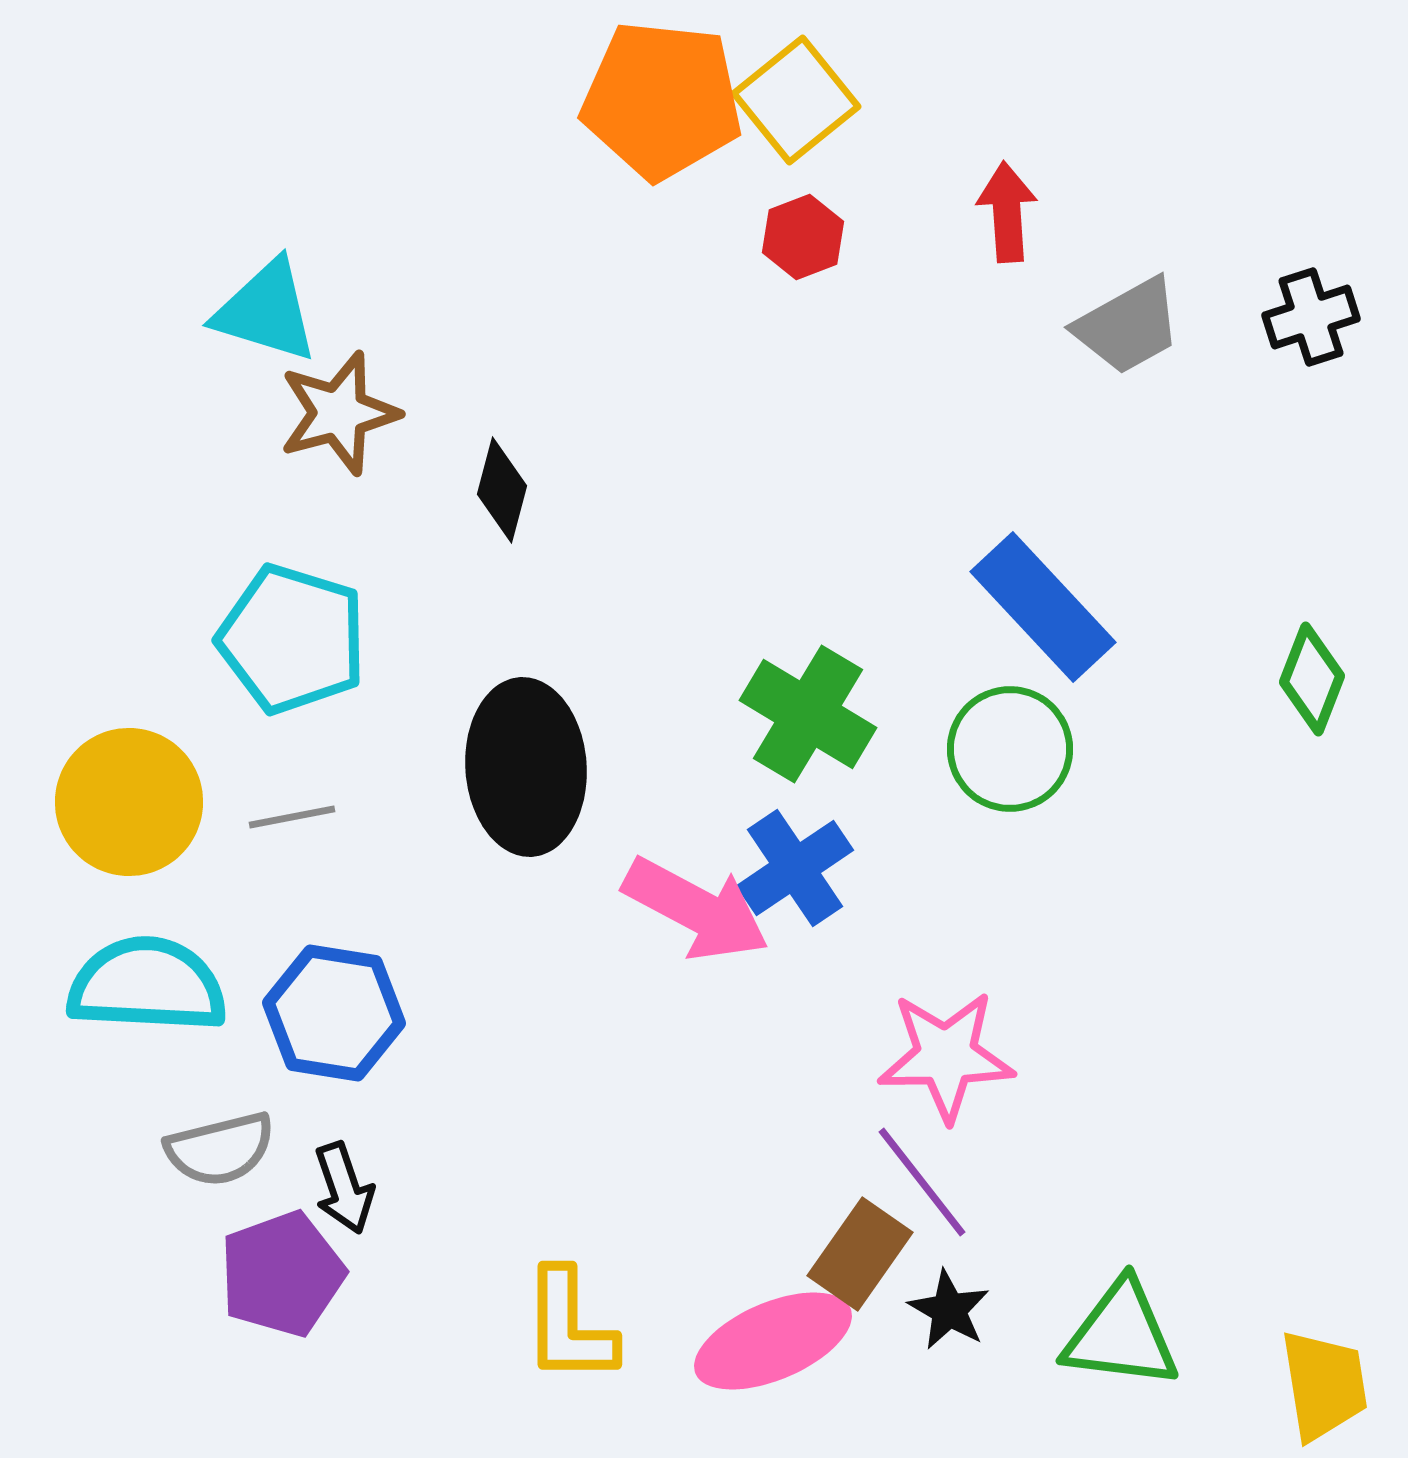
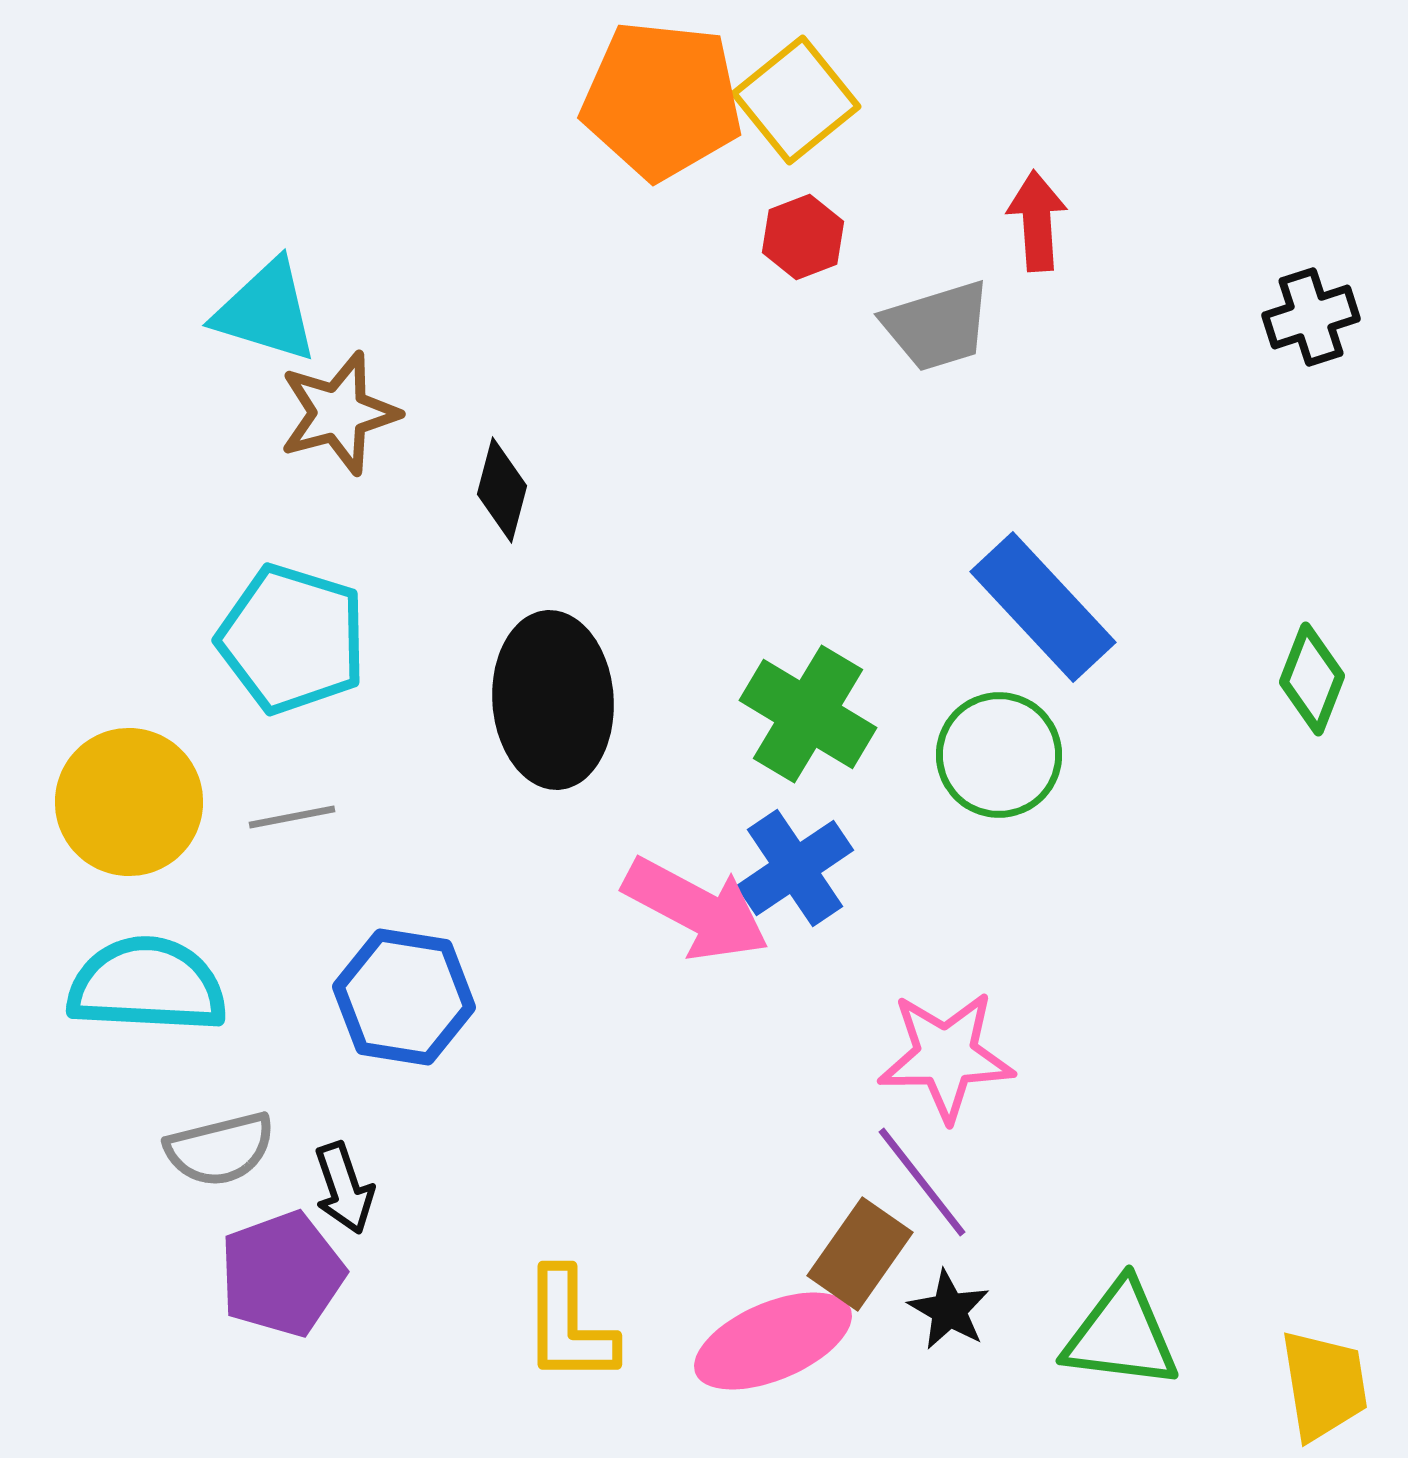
red arrow: moved 30 px right, 9 px down
gray trapezoid: moved 191 px left; rotated 12 degrees clockwise
green circle: moved 11 px left, 6 px down
black ellipse: moved 27 px right, 67 px up
blue hexagon: moved 70 px right, 16 px up
